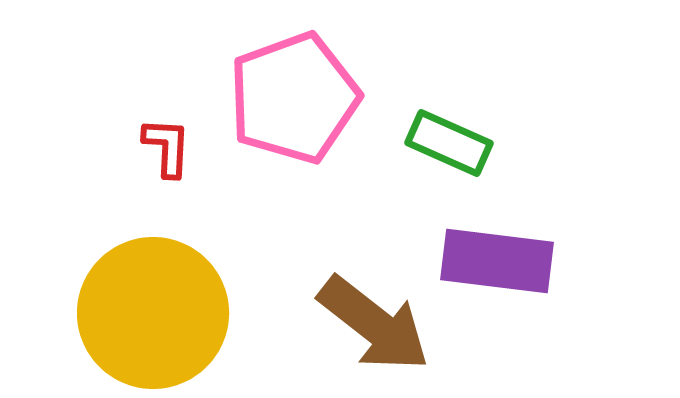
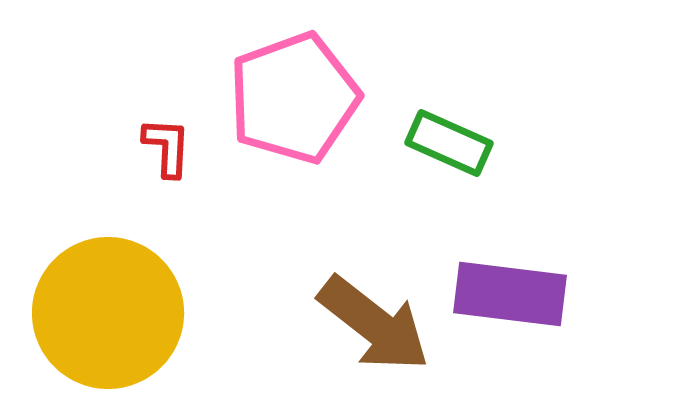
purple rectangle: moved 13 px right, 33 px down
yellow circle: moved 45 px left
